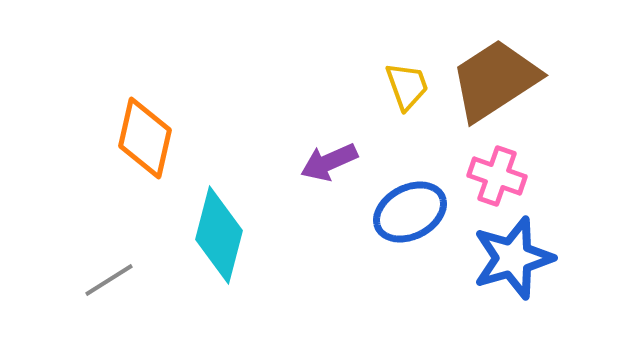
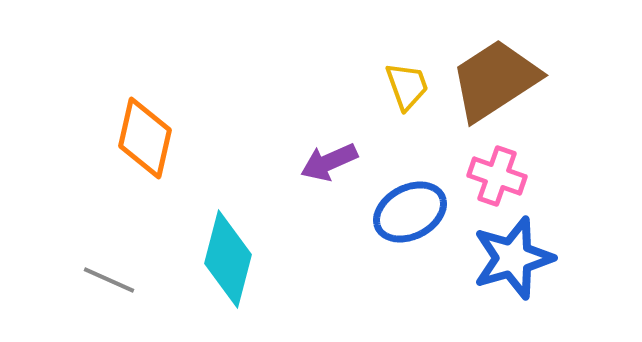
cyan diamond: moved 9 px right, 24 px down
gray line: rotated 56 degrees clockwise
